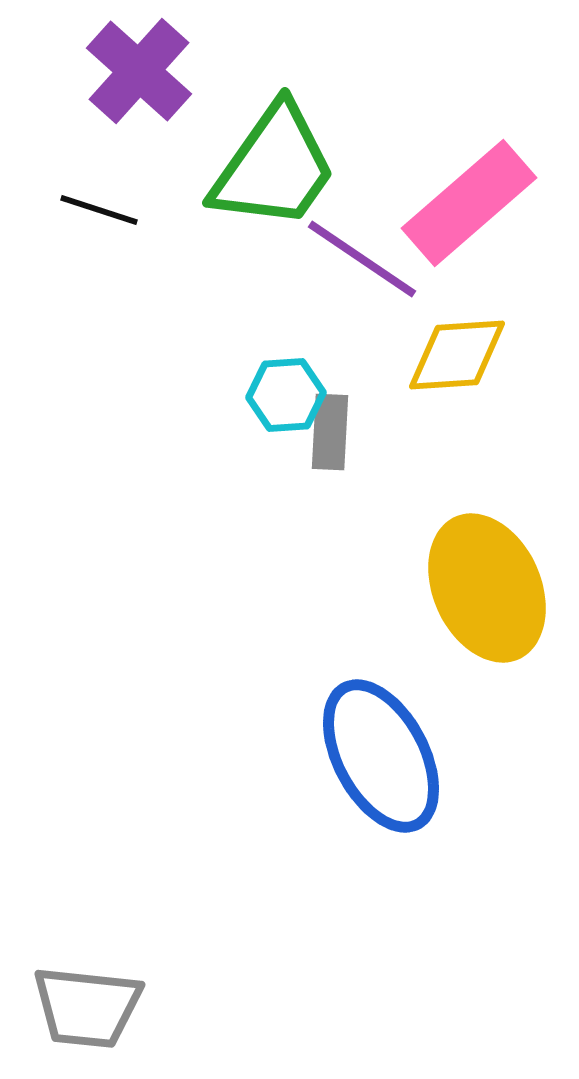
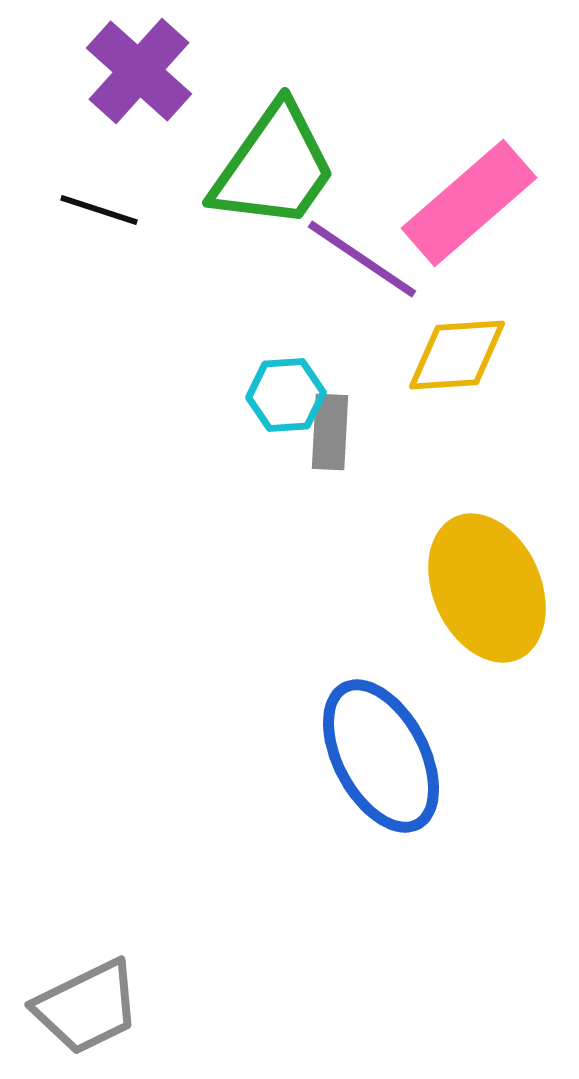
gray trapezoid: rotated 32 degrees counterclockwise
